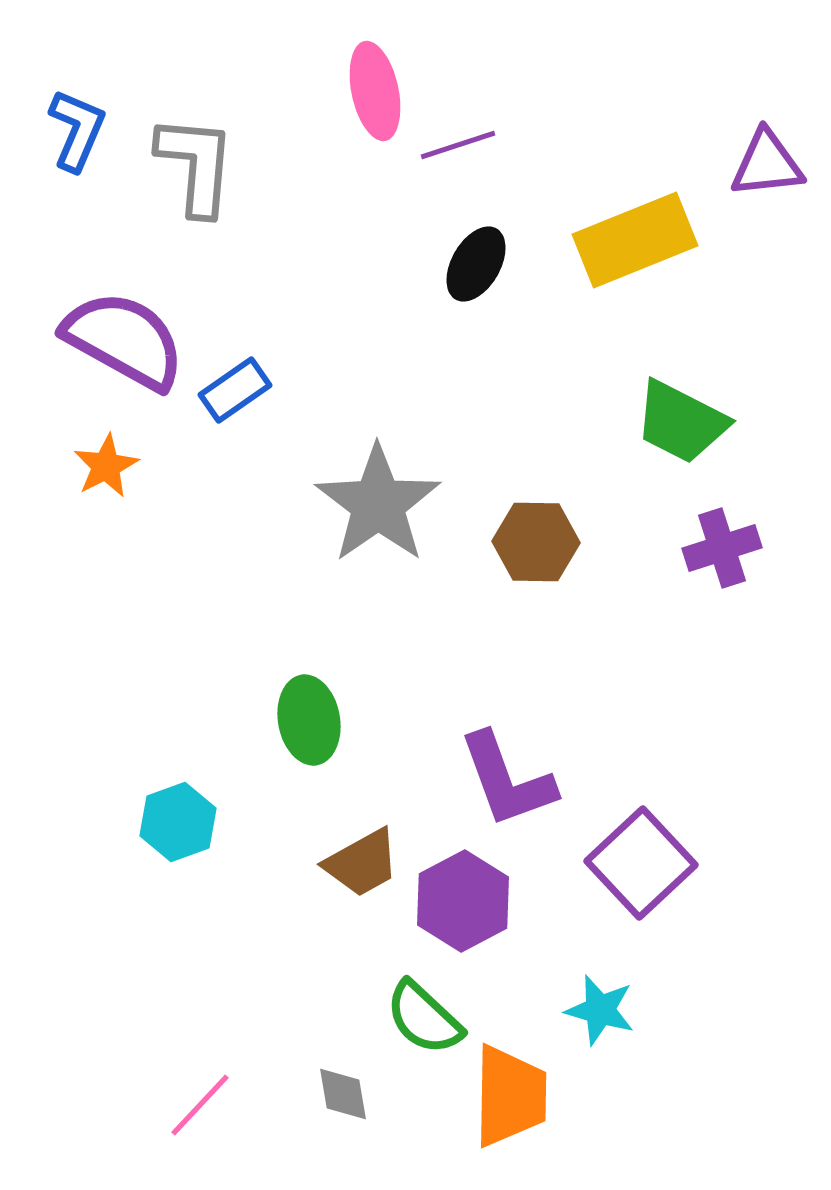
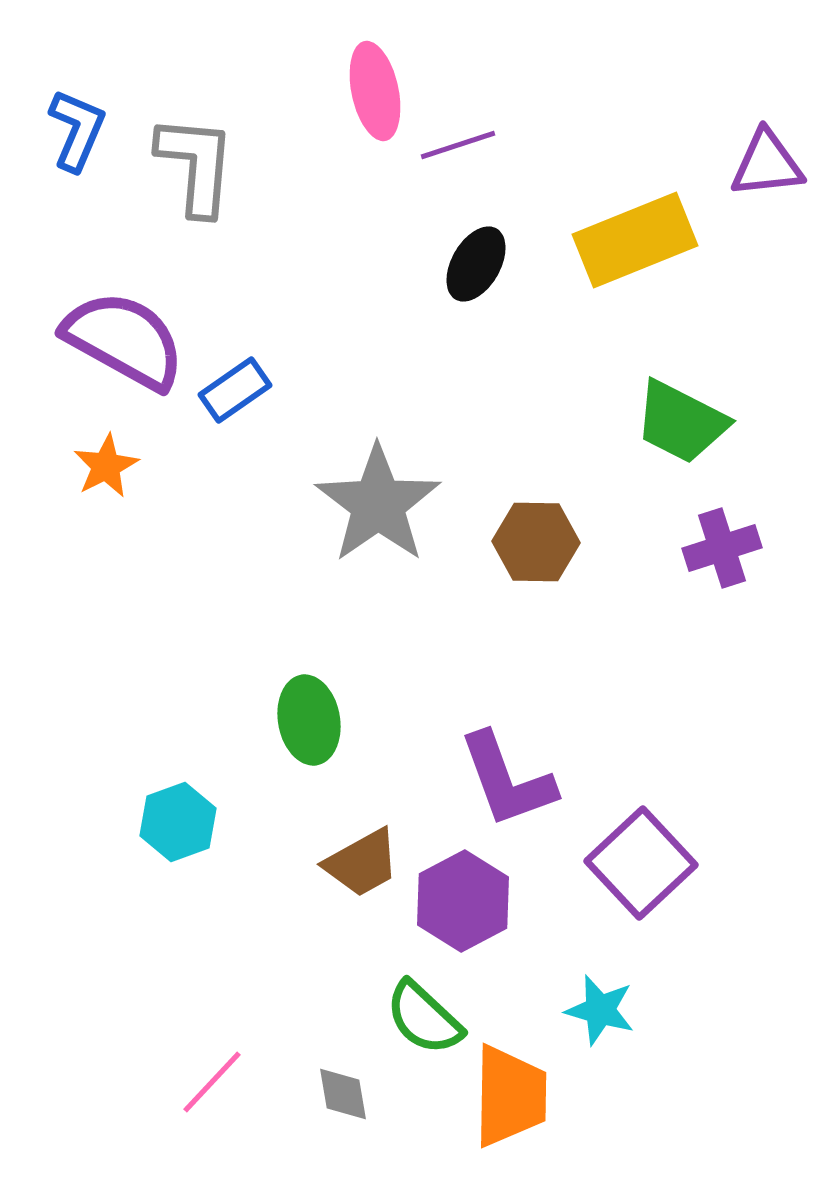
pink line: moved 12 px right, 23 px up
